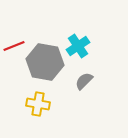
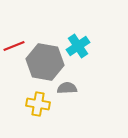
gray semicircle: moved 17 px left, 7 px down; rotated 42 degrees clockwise
